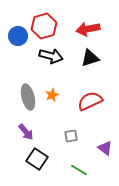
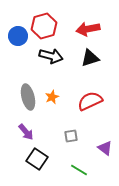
orange star: moved 2 px down
